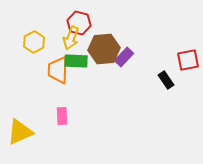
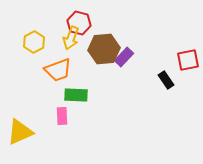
green rectangle: moved 34 px down
orange trapezoid: rotated 112 degrees counterclockwise
